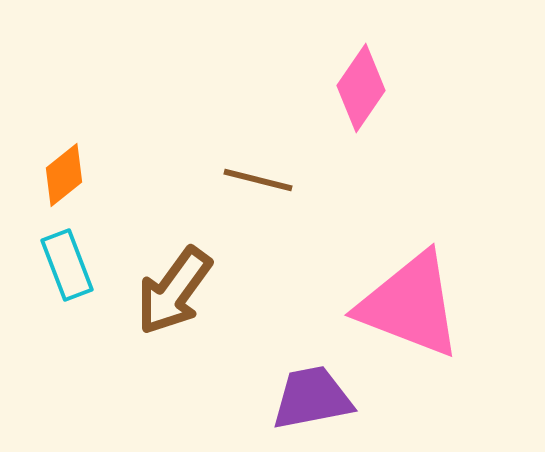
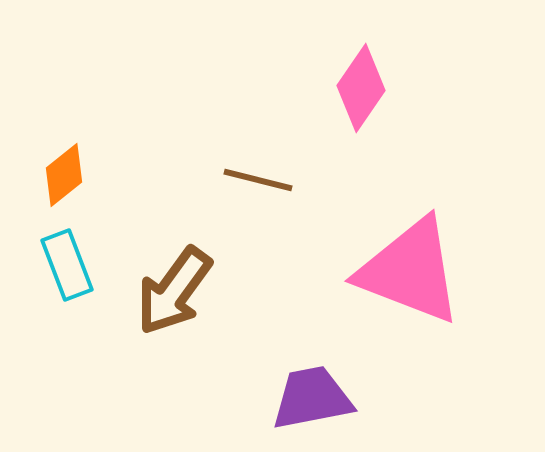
pink triangle: moved 34 px up
